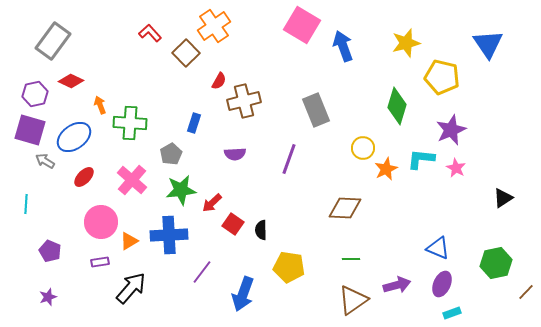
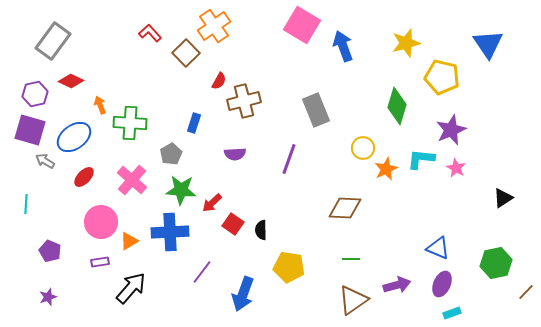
green star at (181, 190): rotated 12 degrees clockwise
blue cross at (169, 235): moved 1 px right, 3 px up
